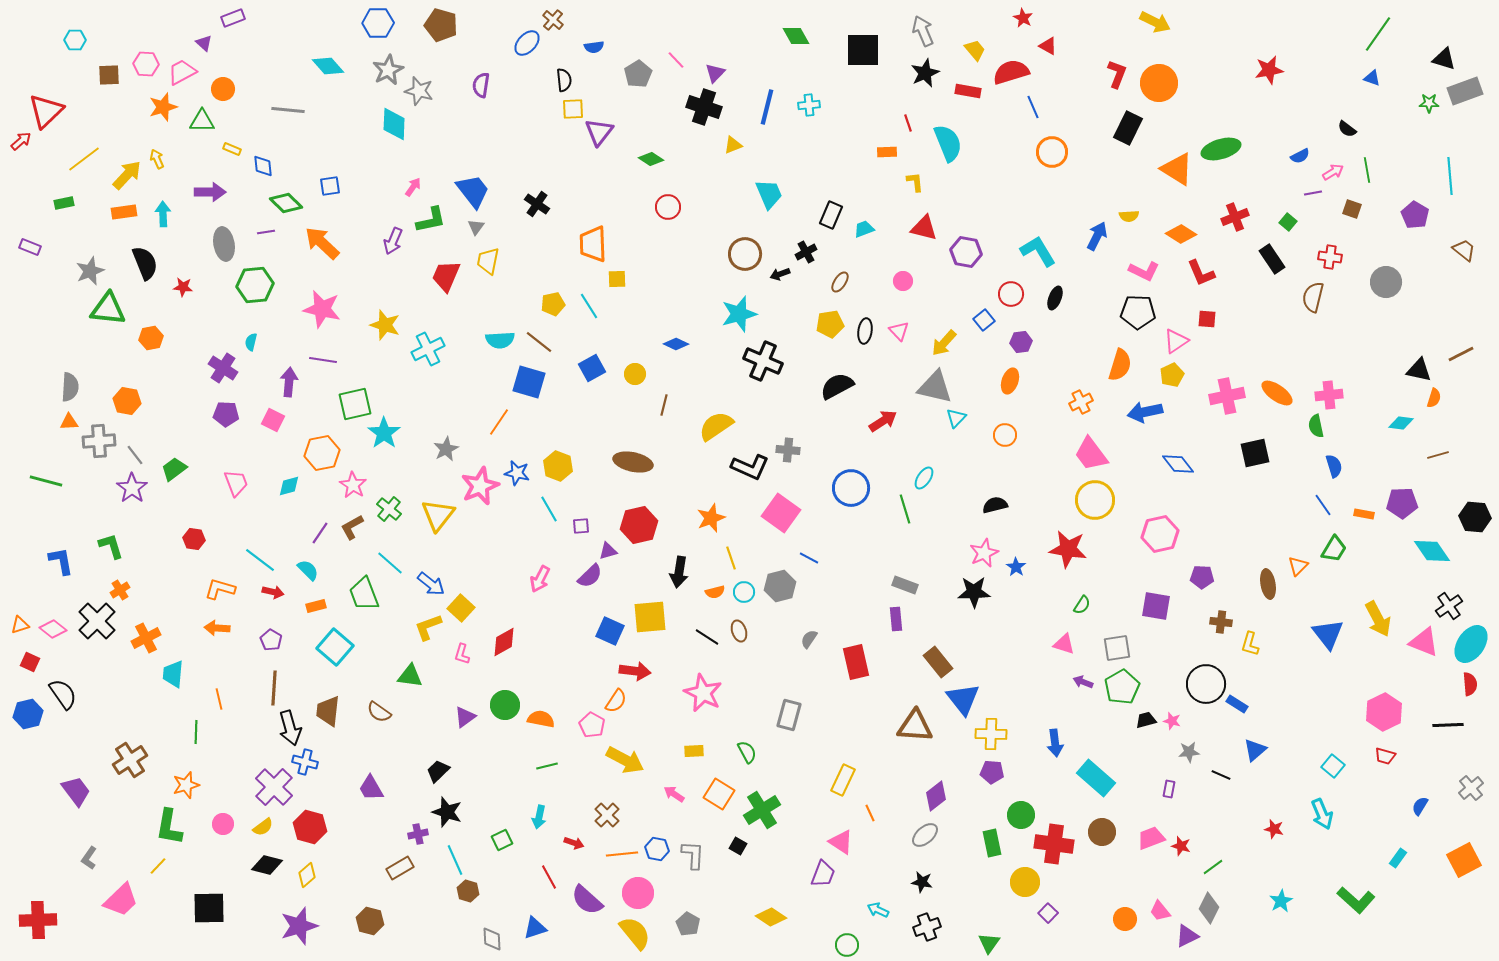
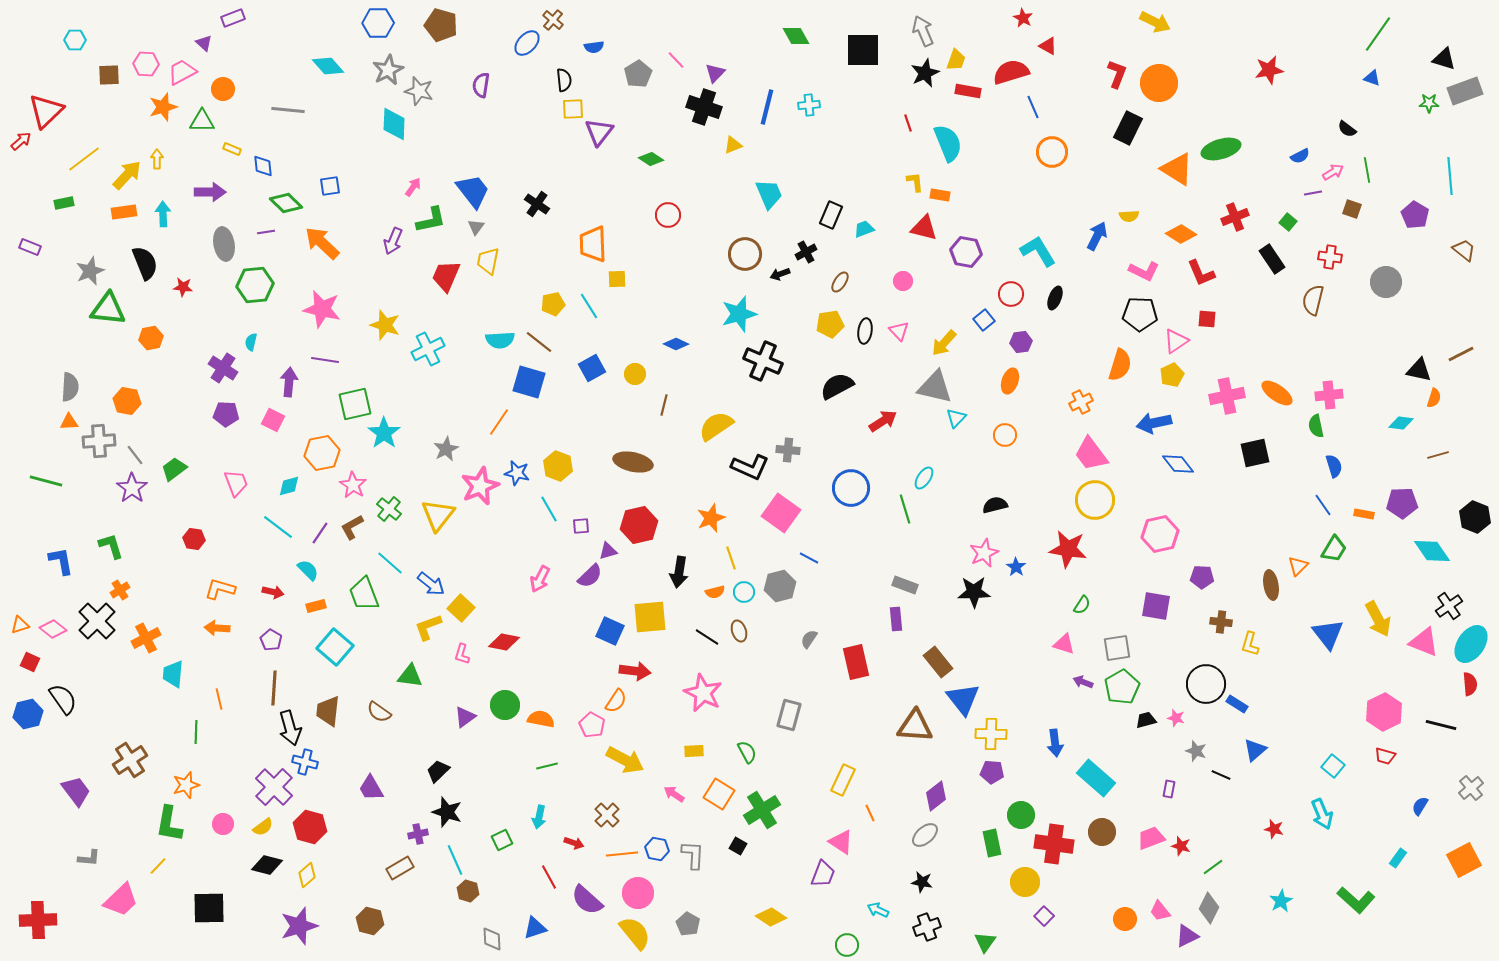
yellow trapezoid at (975, 50): moved 19 px left, 10 px down; rotated 60 degrees clockwise
orange rectangle at (887, 152): moved 53 px right, 43 px down; rotated 12 degrees clockwise
yellow arrow at (157, 159): rotated 24 degrees clockwise
red circle at (668, 207): moved 8 px down
brown semicircle at (1313, 297): moved 3 px down
black pentagon at (1138, 312): moved 2 px right, 2 px down
purple line at (323, 360): moved 2 px right
blue arrow at (1145, 412): moved 9 px right, 11 px down
black hexagon at (1475, 517): rotated 16 degrees clockwise
cyan line at (260, 560): moved 18 px right, 33 px up
brown ellipse at (1268, 584): moved 3 px right, 1 px down
red diamond at (504, 642): rotated 40 degrees clockwise
black semicircle at (63, 694): moved 5 px down
pink star at (1172, 721): moved 4 px right, 3 px up
black line at (1448, 725): moved 7 px left; rotated 16 degrees clockwise
gray star at (1189, 752): moved 7 px right, 1 px up; rotated 25 degrees clockwise
green L-shape at (169, 827): moved 3 px up
gray L-shape at (89, 858): rotated 120 degrees counterclockwise
purple square at (1048, 913): moved 4 px left, 3 px down
green triangle at (989, 943): moved 4 px left, 1 px up
